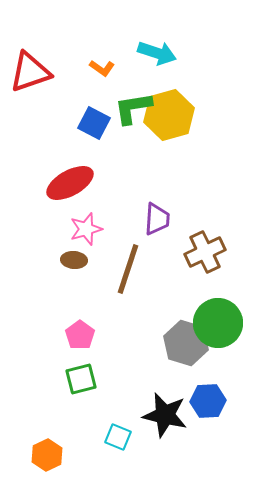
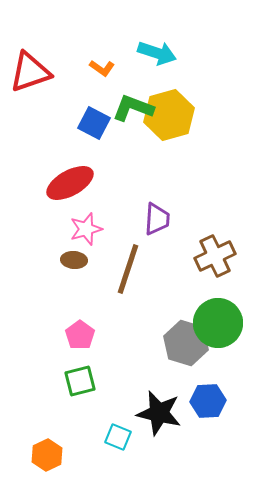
green L-shape: rotated 30 degrees clockwise
brown cross: moved 10 px right, 4 px down
green square: moved 1 px left, 2 px down
black star: moved 6 px left, 2 px up
